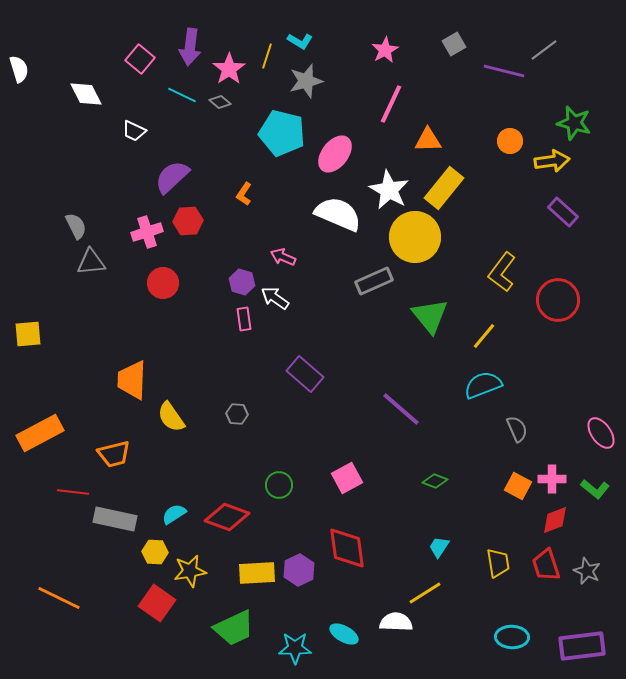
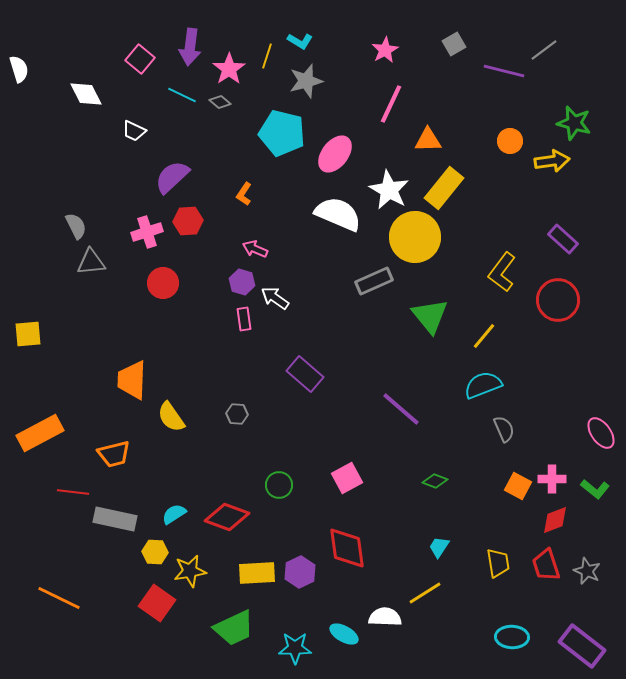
purple rectangle at (563, 212): moved 27 px down
pink arrow at (283, 257): moved 28 px left, 8 px up
gray semicircle at (517, 429): moved 13 px left
purple hexagon at (299, 570): moved 1 px right, 2 px down
white semicircle at (396, 622): moved 11 px left, 5 px up
purple rectangle at (582, 646): rotated 45 degrees clockwise
